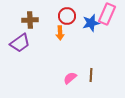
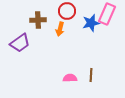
red circle: moved 5 px up
brown cross: moved 8 px right
orange arrow: moved 4 px up; rotated 16 degrees clockwise
pink semicircle: rotated 40 degrees clockwise
